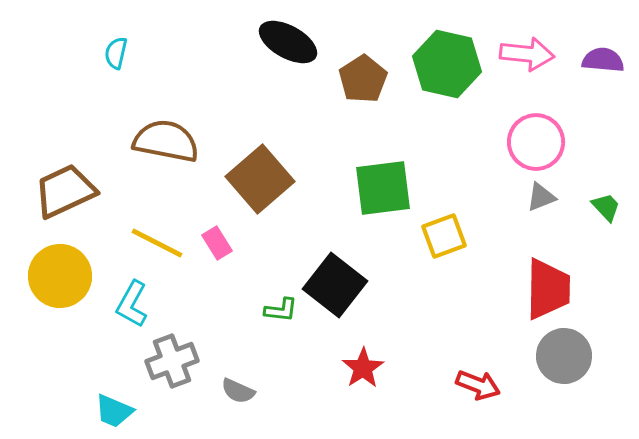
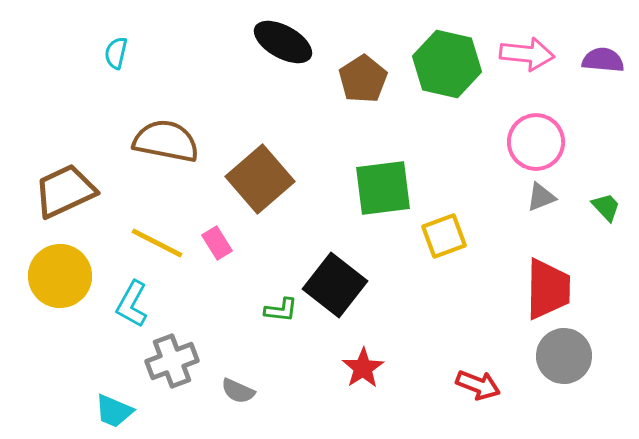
black ellipse: moved 5 px left
